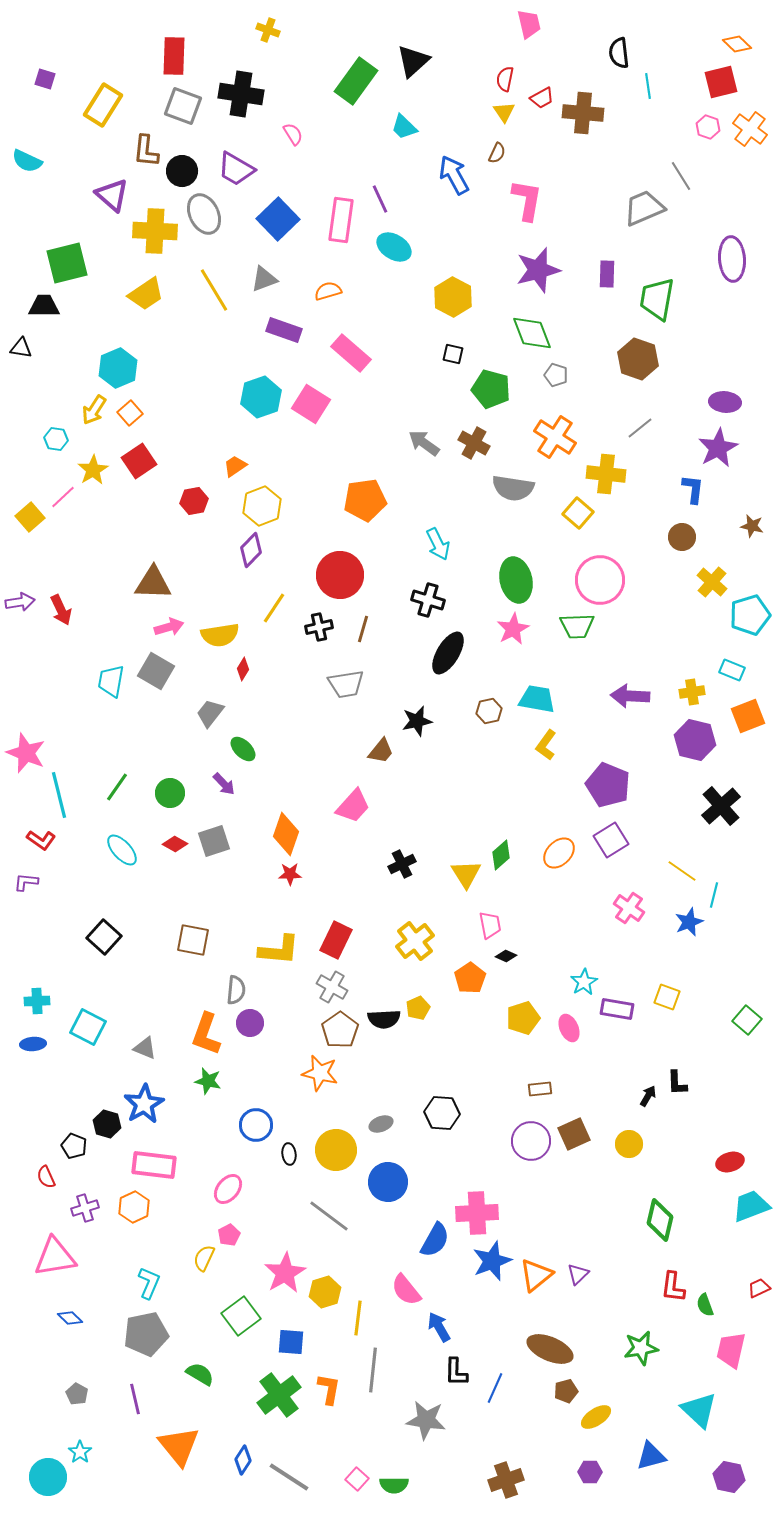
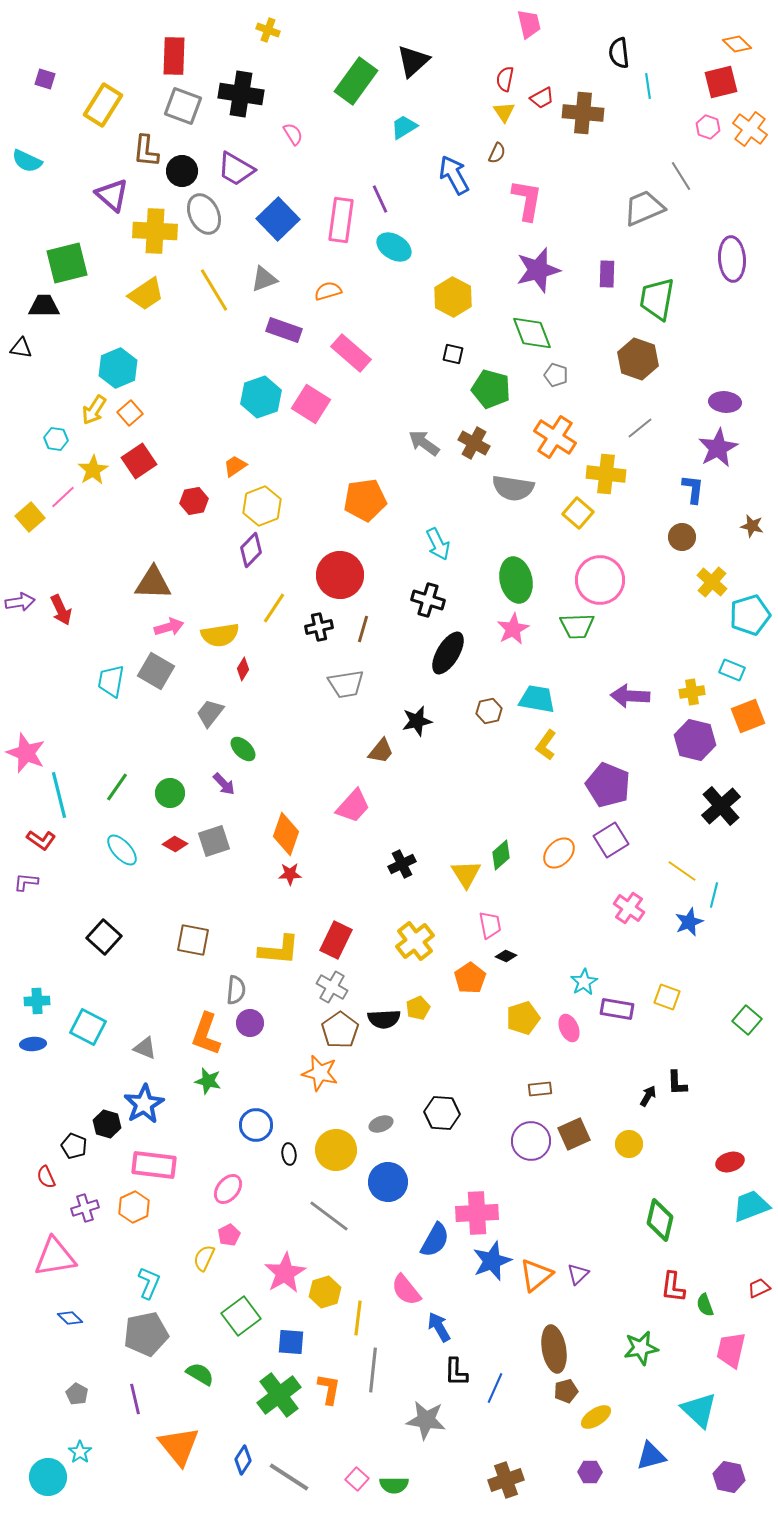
cyan trapezoid at (404, 127): rotated 104 degrees clockwise
brown ellipse at (550, 1349): moved 4 px right; rotated 57 degrees clockwise
